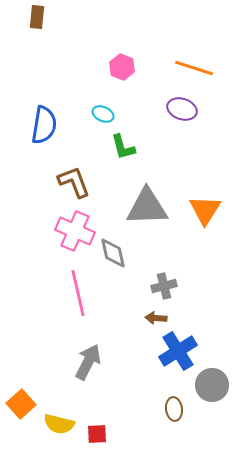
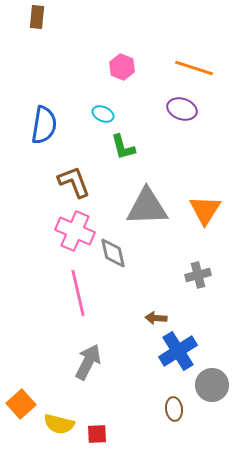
gray cross: moved 34 px right, 11 px up
